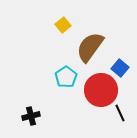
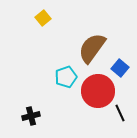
yellow square: moved 20 px left, 7 px up
brown semicircle: moved 2 px right, 1 px down
cyan pentagon: rotated 15 degrees clockwise
red circle: moved 3 px left, 1 px down
